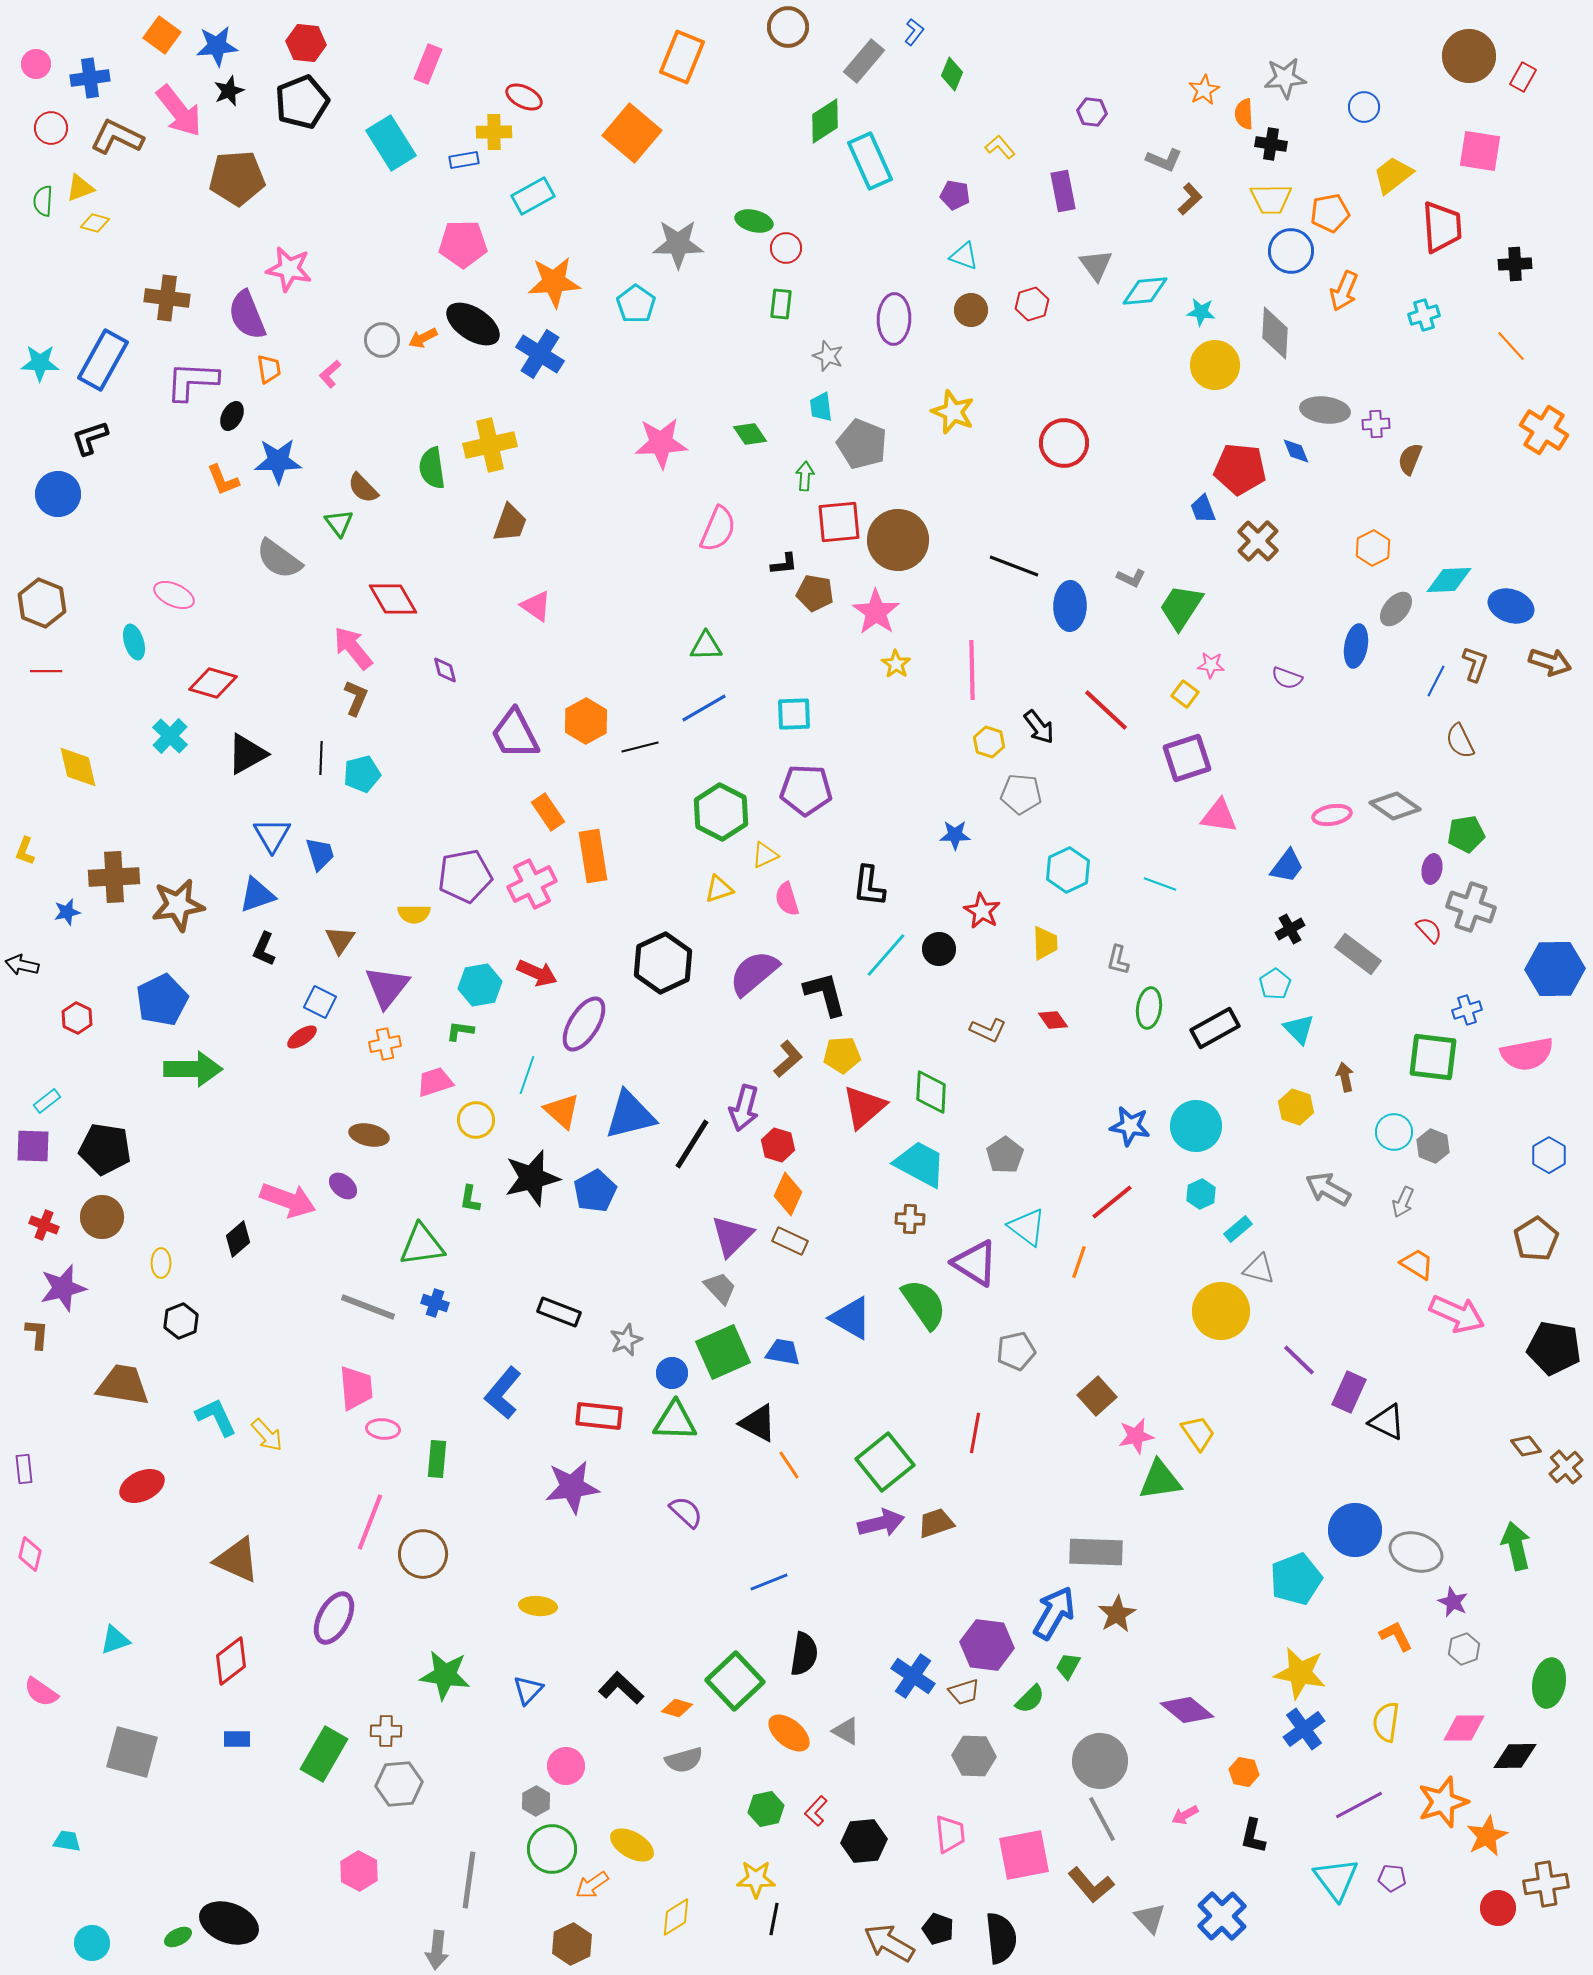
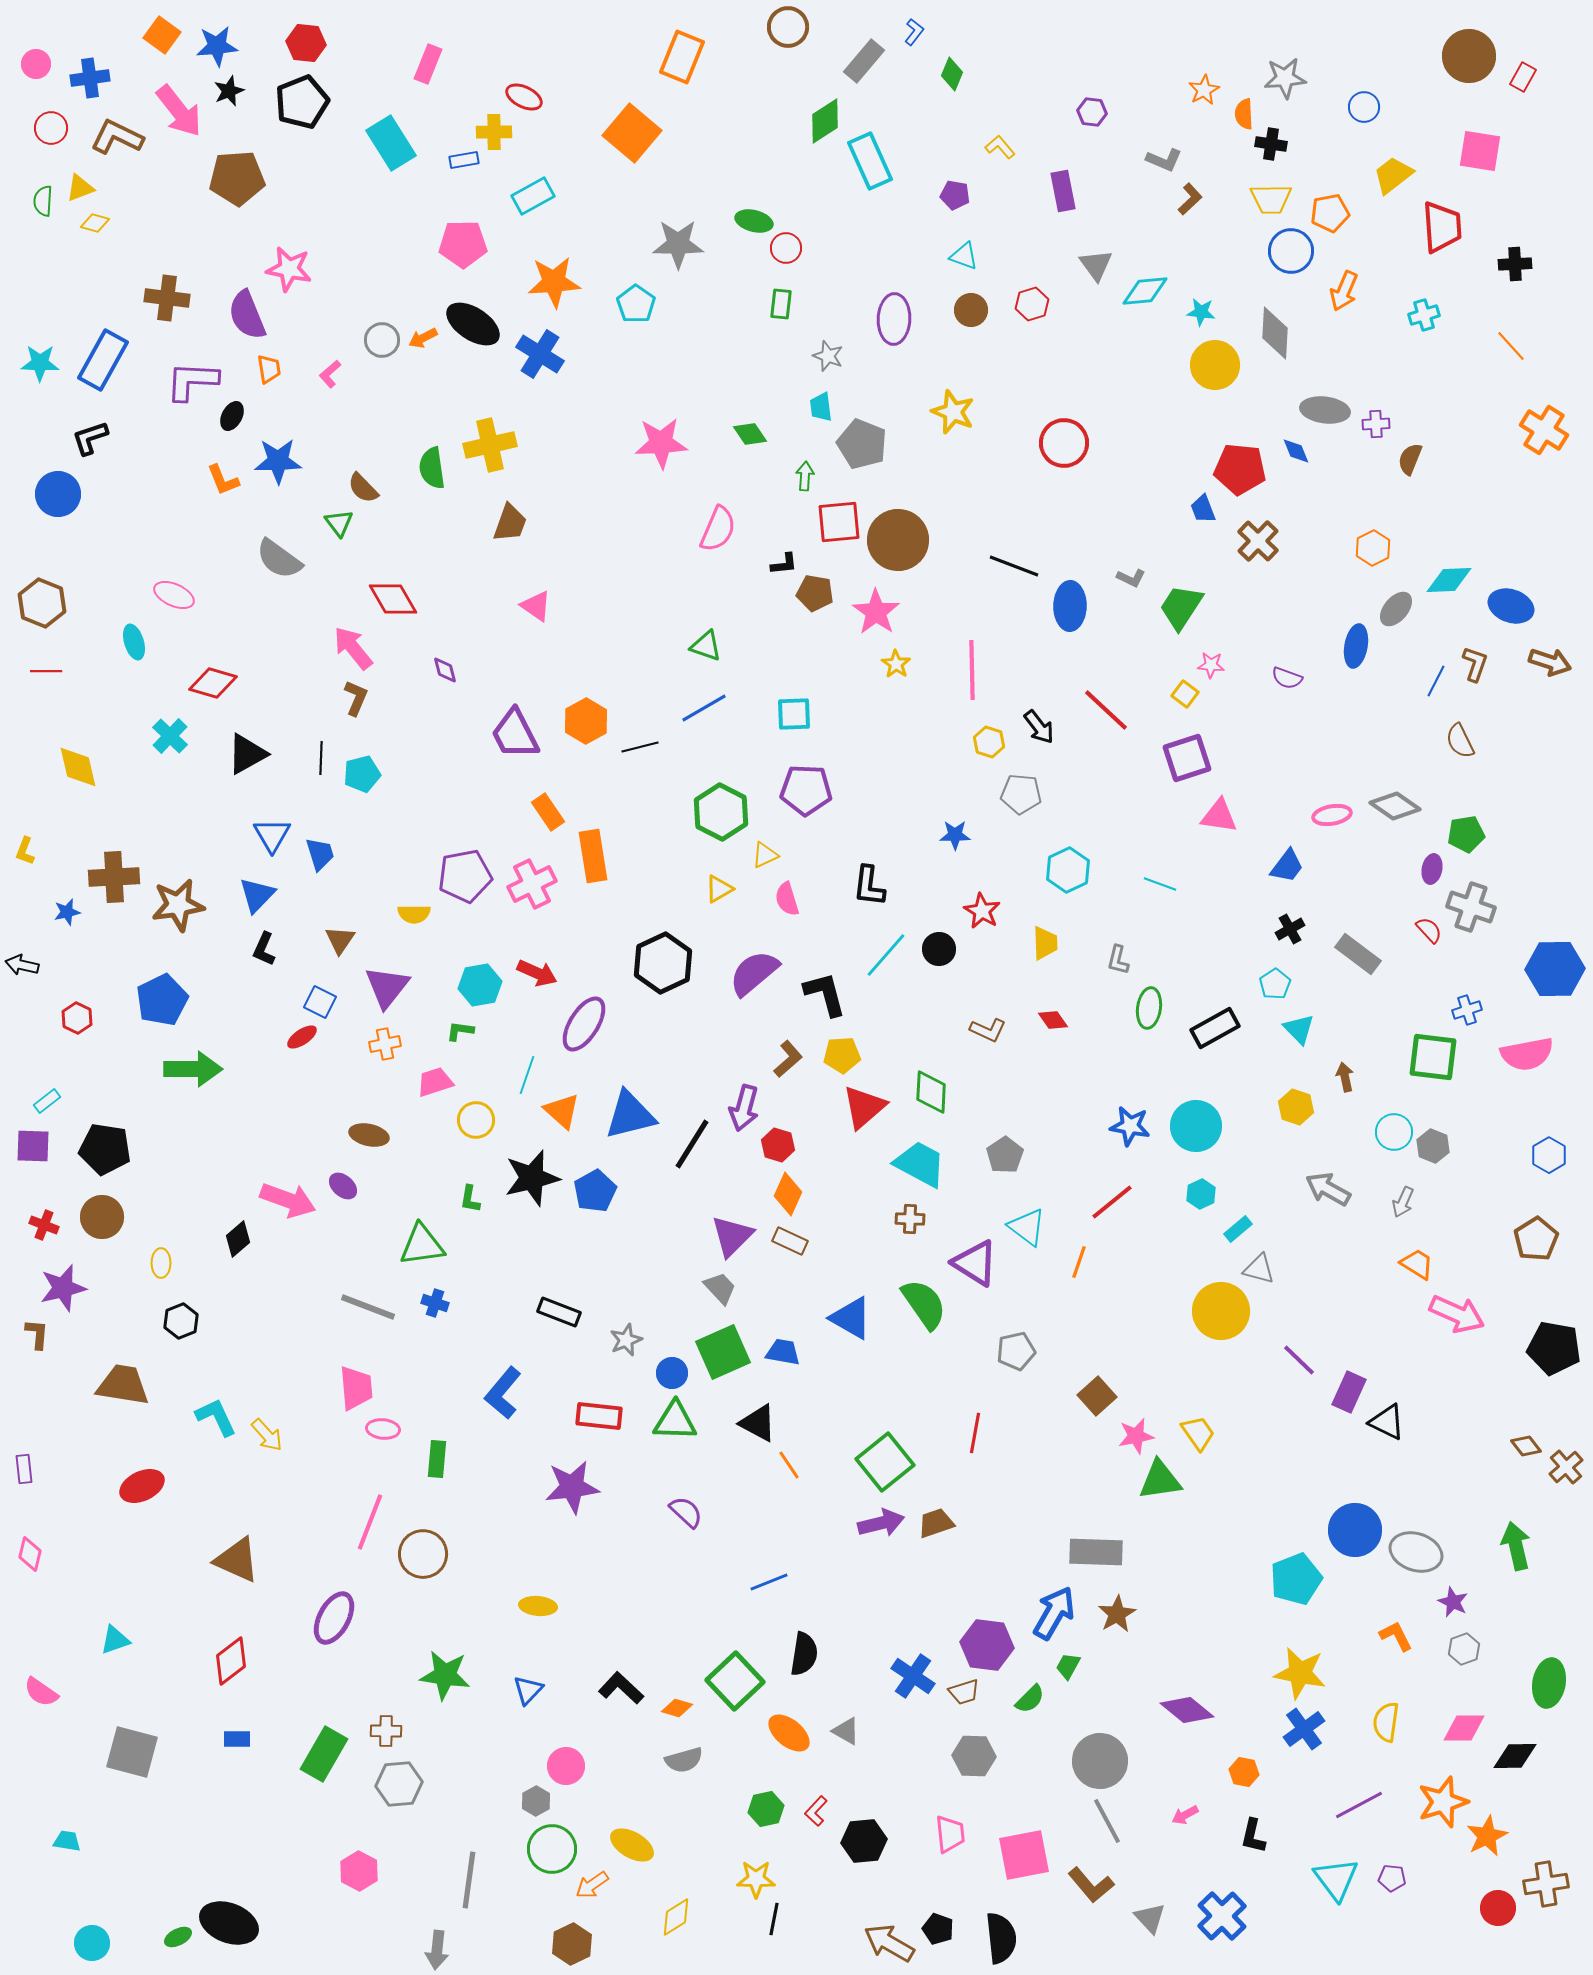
green triangle at (706, 646): rotated 20 degrees clockwise
yellow triangle at (719, 889): rotated 12 degrees counterclockwise
blue triangle at (257, 895): rotated 27 degrees counterclockwise
gray line at (1102, 1819): moved 5 px right, 2 px down
